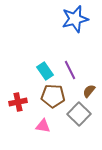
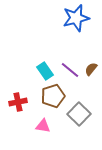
blue star: moved 1 px right, 1 px up
purple line: rotated 24 degrees counterclockwise
brown semicircle: moved 2 px right, 22 px up
brown pentagon: rotated 20 degrees counterclockwise
